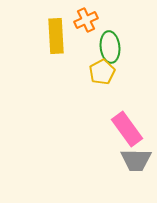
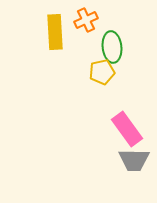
yellow rectangle: moved 1 px left, 4 px up
green ellipse: moved 2 px right
yellow pentagon: rotated 15 degrees clockwise
gray trapezoid: moved 2 px left
